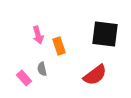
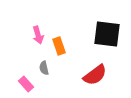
black square: moved 2 px right
gray semicircle: moved 2 px right, 1 px up
pink rectangle: moved 2 px right, 6 px down
